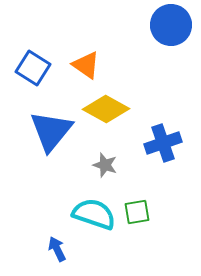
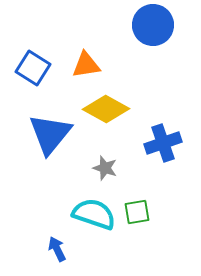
blue circle: moved 18 px left
orange triangle: rotated 44 degrees counterclockwise
blue triangle: moved 1 px left, 3 px down
gray star: moved 3 px down
